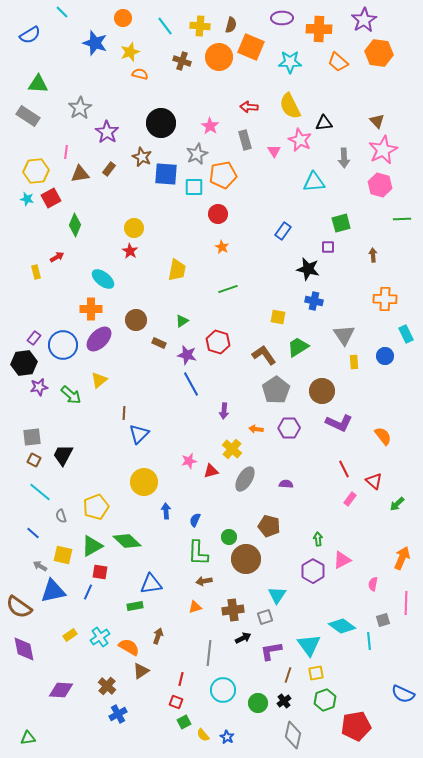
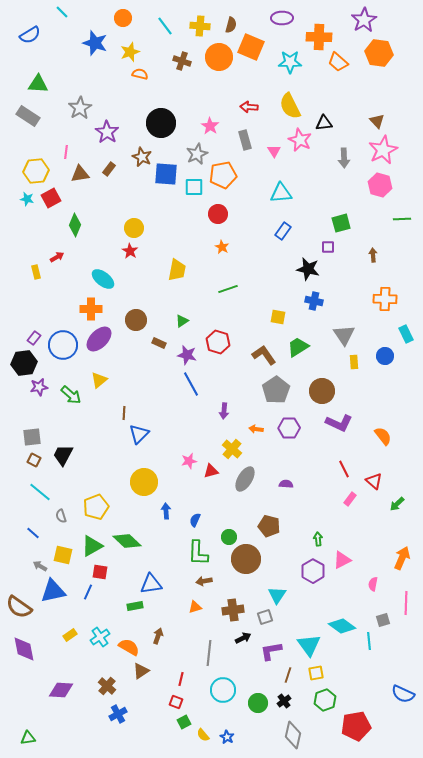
orange cross at (319, 29): moved 8 px down
cyan triangle at (314, 182): moved 33 px left, 11 px down
